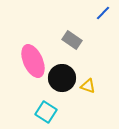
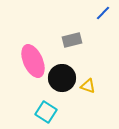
gray rectangle: rotated 48 degrees counterclockwise
